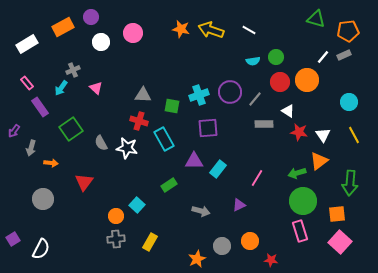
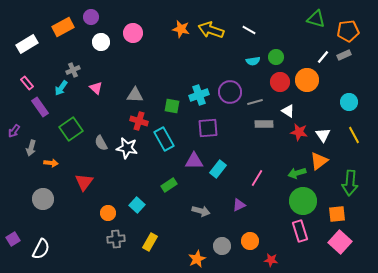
gray triangle at (143, 95): moved 8 px left
gray line at (255, 99): moved 3 px down; rotated 35 degrees clockwise
orange circle at (116, 216): moved 8 px left, 3 px up
